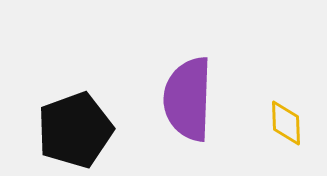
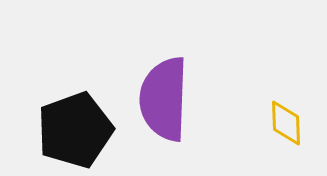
purple semicircle: moved 24 px left
